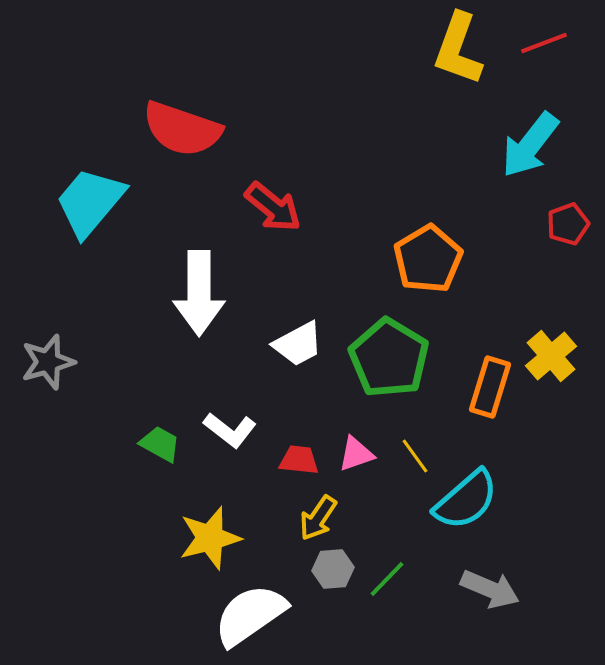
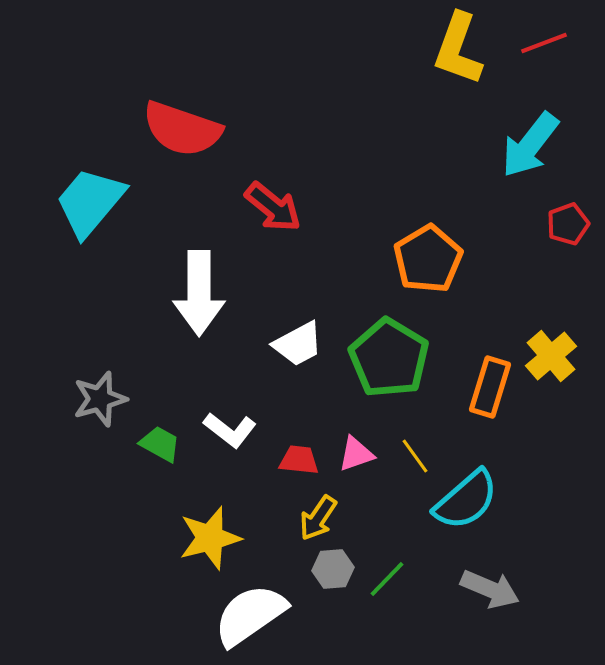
gray star: moved 52 px right, 37 px down
